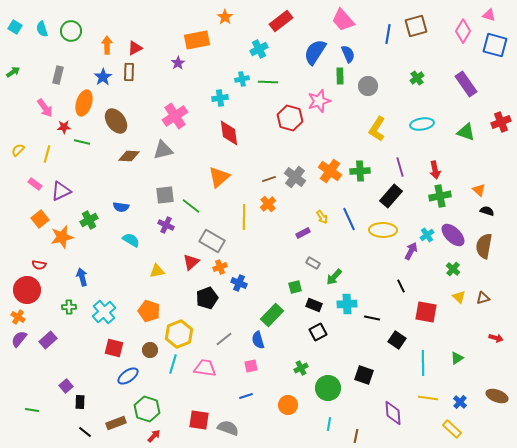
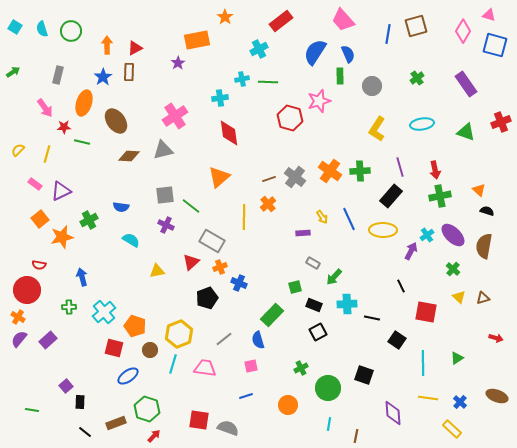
gray circle at (368, 86): moved 4 px right
purple rectangle at (303, 233): rotated 24 degrees clockwise
orange pentagon at (149, 311): moved 14 px left, 15 px down
